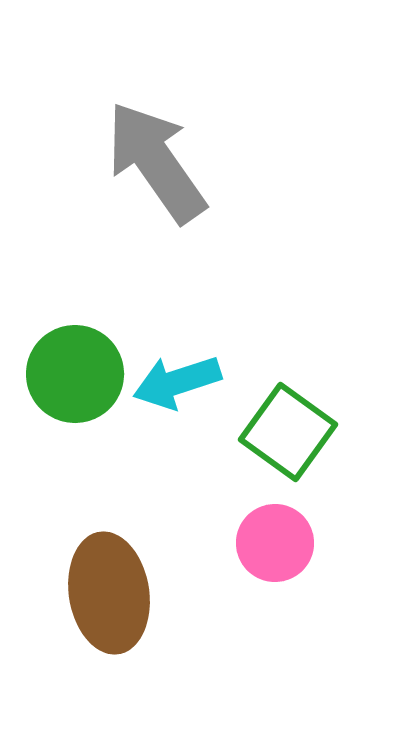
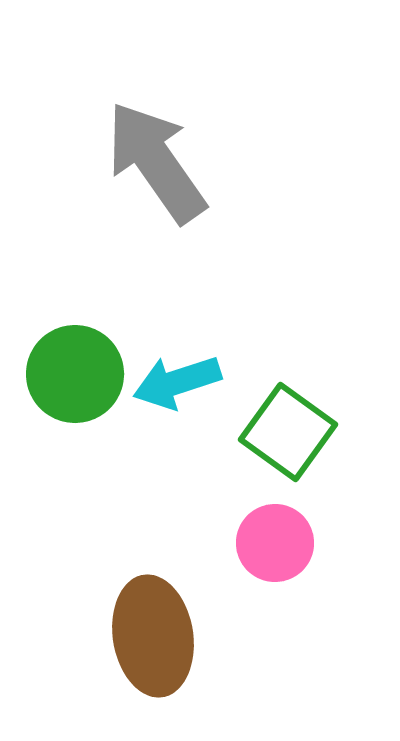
brown ellipse: moved 44 px right, 43 px down
